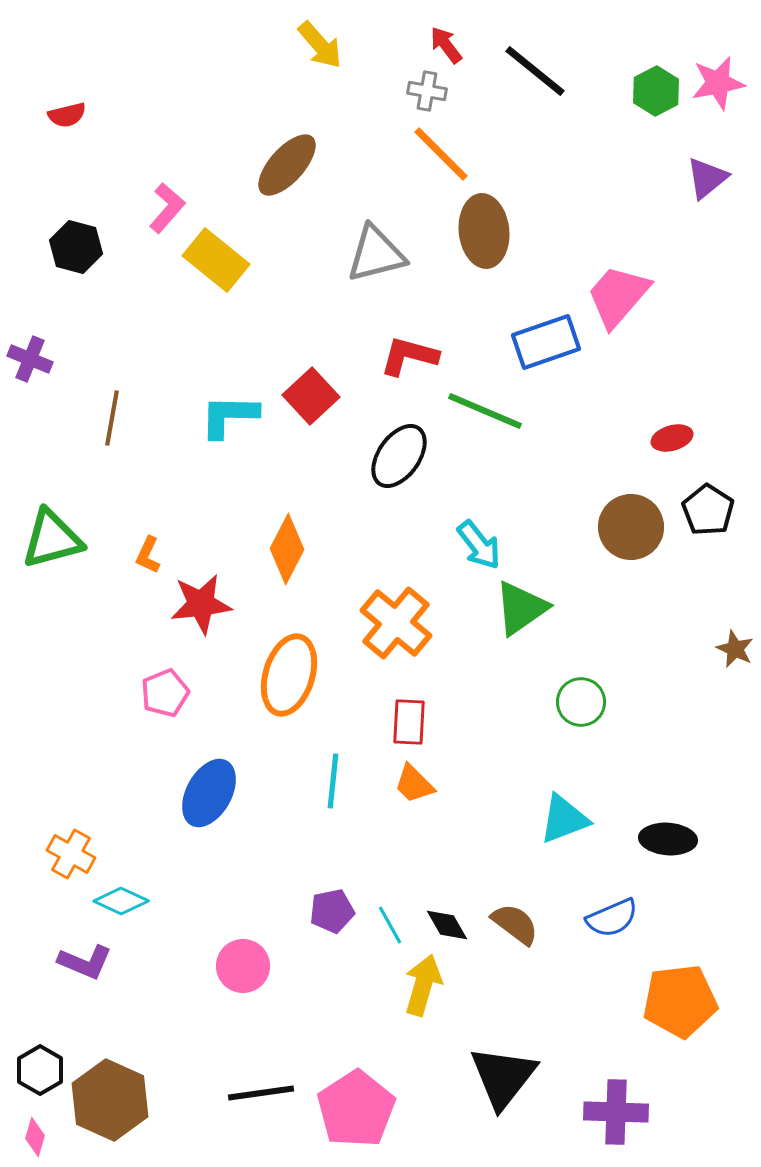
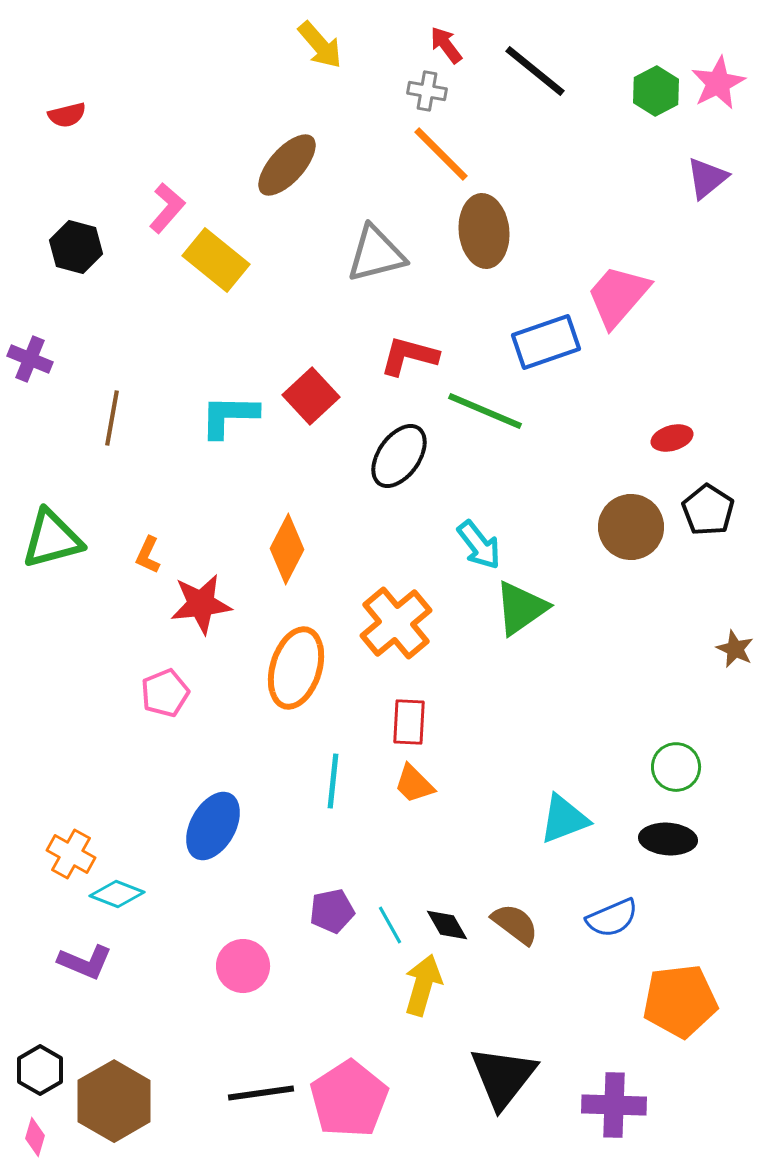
pink star at (718, 83): rotated 16 degrees counterclockwise
orange cross at (396, 623): rotated 10 degrees clockwise
orange ellipse at (289, 675): moved 7 px right, 7 px up
green circle at (581, 702): moved 95 px right, 65 px down
blue ellipse at (209, 793): moved 4 px right, 33 px down
cyan diamond at (121, 901): moved 4 px left, 7 px up; rotated 4 degrees counterclockwise
brown hexagon at (110, 1100): moved 4 px right, 1 px down; rotated 6 degrees clockwise
pink pentagon at (356, 1109): moved 7 px left, 10 px up
purple cross at (616, 1112): moved 2 px left, 7 px up
